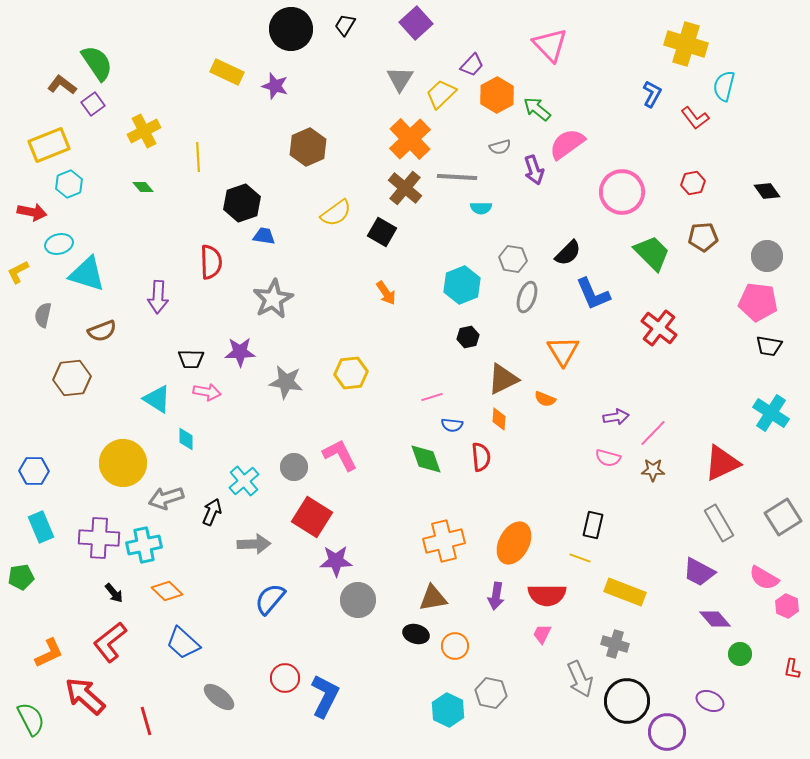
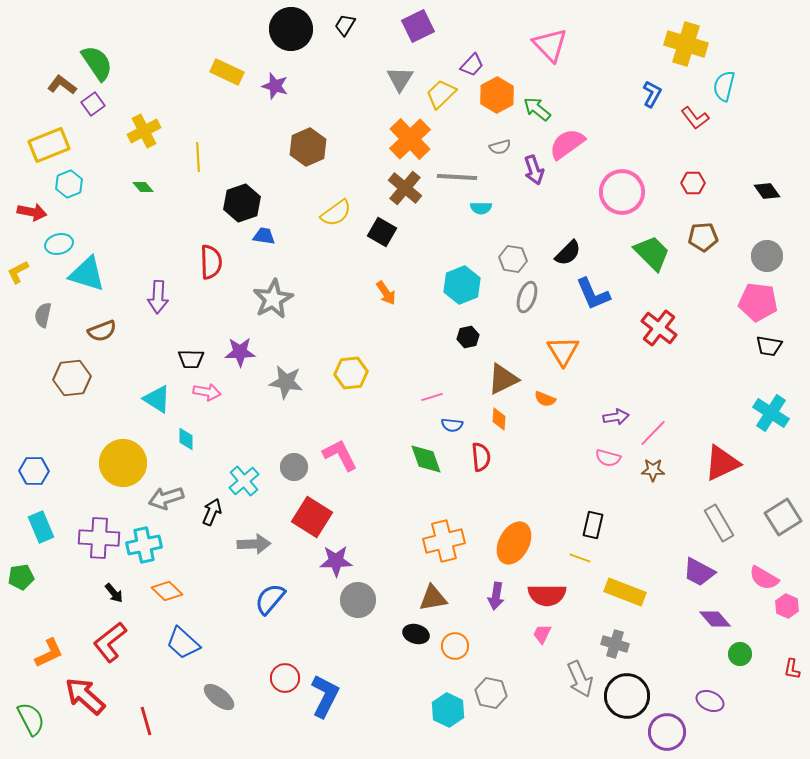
purple square at (416, 23): moved 2 px right, 3 px down; rotated 16 degrees clockwise
red hexagon at (693, 183): rotated 10 degrees clockwise
black circle at (627, 701): moved 5 px up
